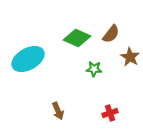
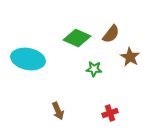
cyan ellipse: rotated 40 degrees clockwise
